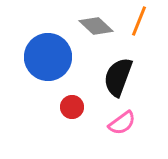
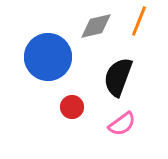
gray diamond: rotated 56 degrees counterclockwise
pink semicircle: moved 1 px down
